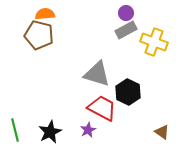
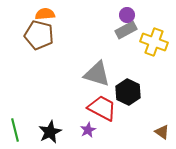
purple circle: moved 1 px right, 2 px down
